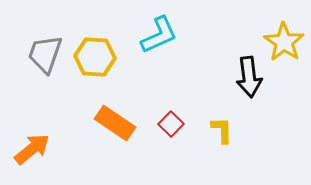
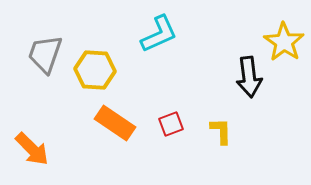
cyan L-shape: moved 1 px up
yellow hexagon: moved 13 px down
red square: rotated 25 degrees clockwise
yellow L-shape: moved 1 px left, 1 px down
orange arrow: rotated 84 degrees clockwise
